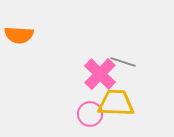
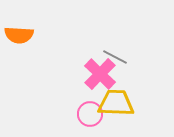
gray line: moved 8 px left, 5 px up; rotated 10 degrees clockwise
